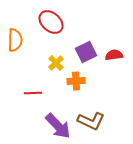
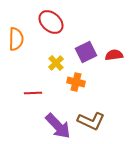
orange semicircle: moved 1 px right, 1 px up
orange cross: moved 1 px down; rotated 18 degrees clockwise
